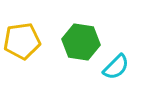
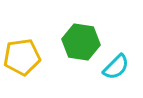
yellow pentagon: moved 16 px down
